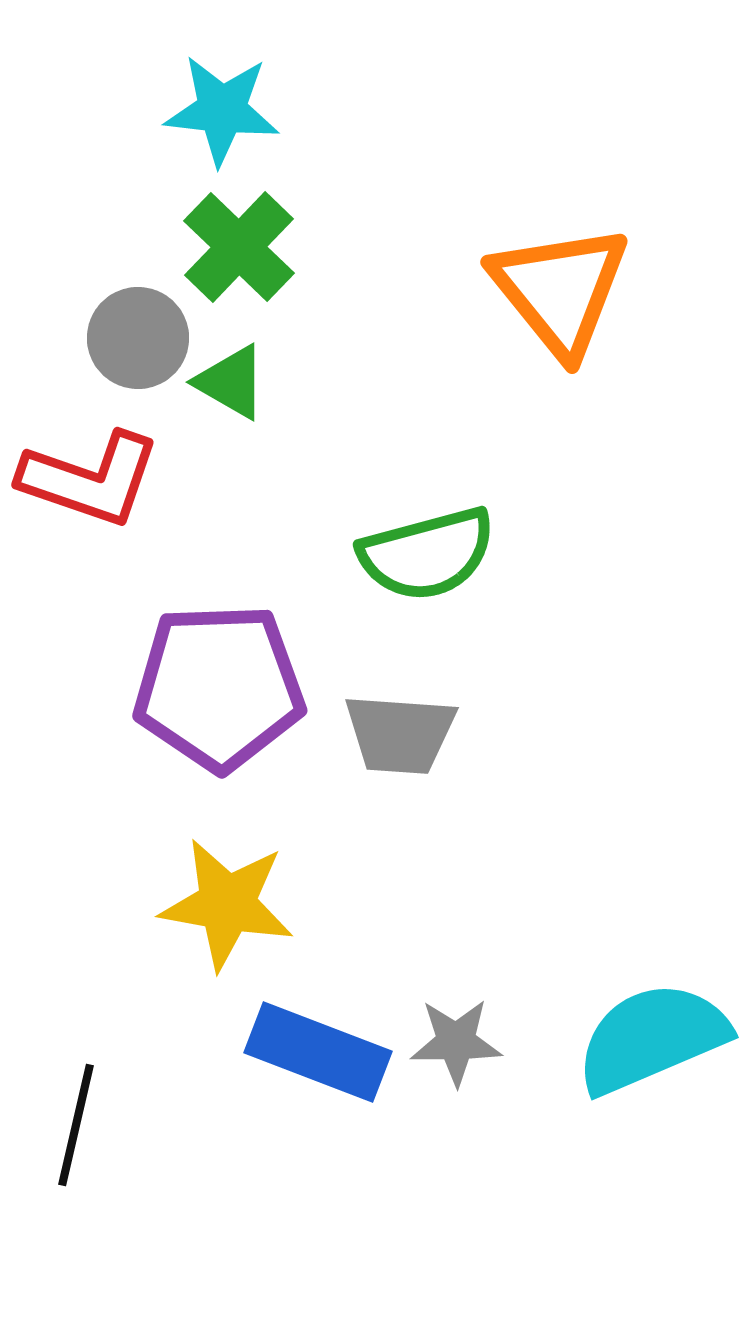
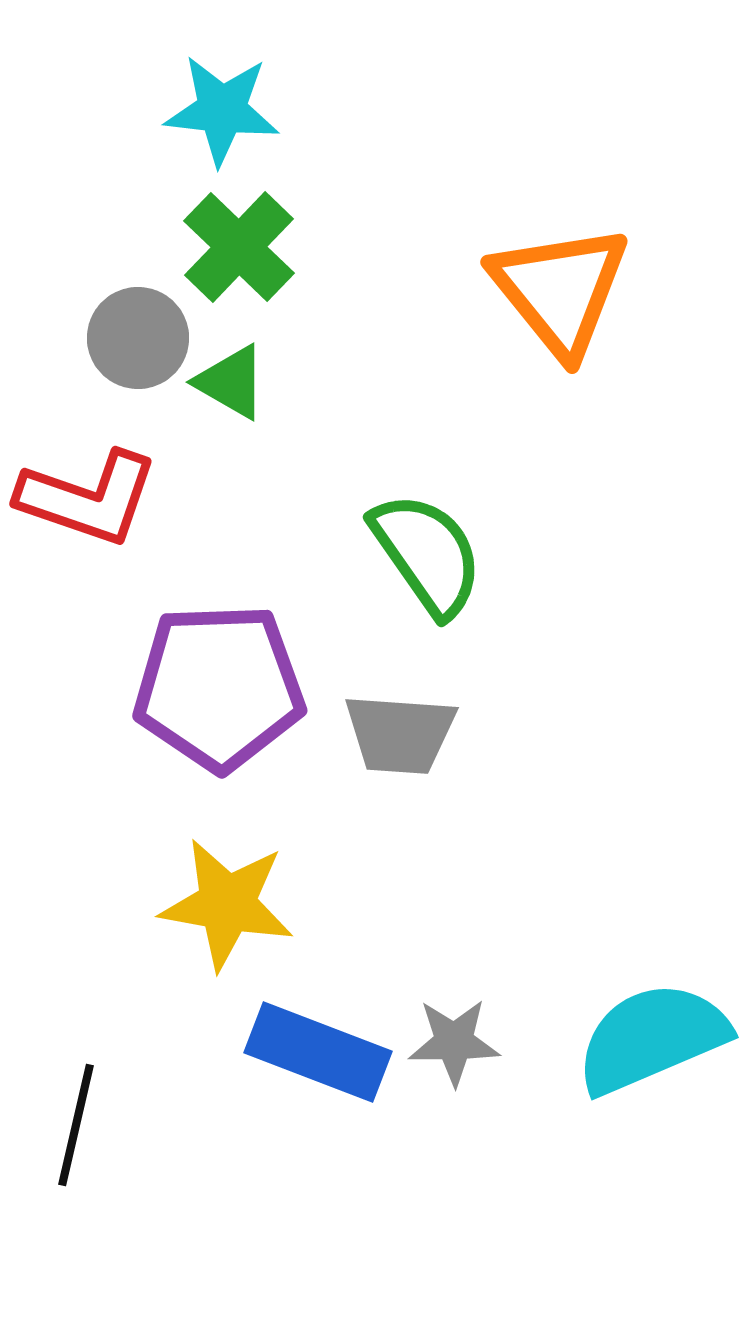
red L-shape: moved 2 px left, 19 px down
green semicircle: rotated 110 degrees counterclockwise
gray star: moved 2 px left
